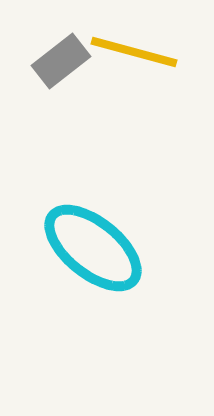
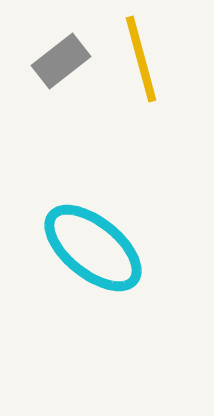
yellow line: moved 7 px right, 7 px down; rotated 60 degrees clockwise
